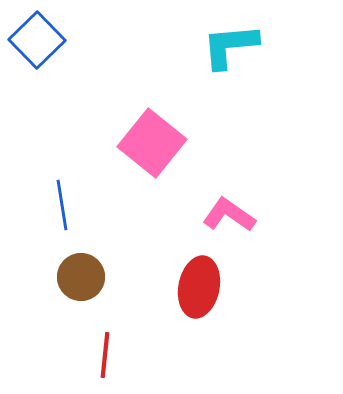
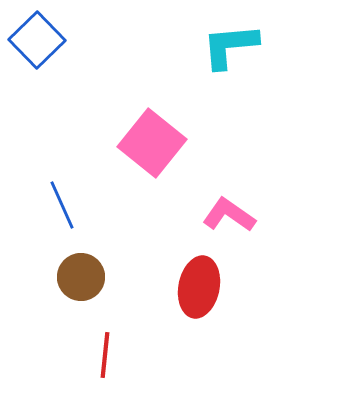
blue line: rotated 15 degrees counterclockwise
